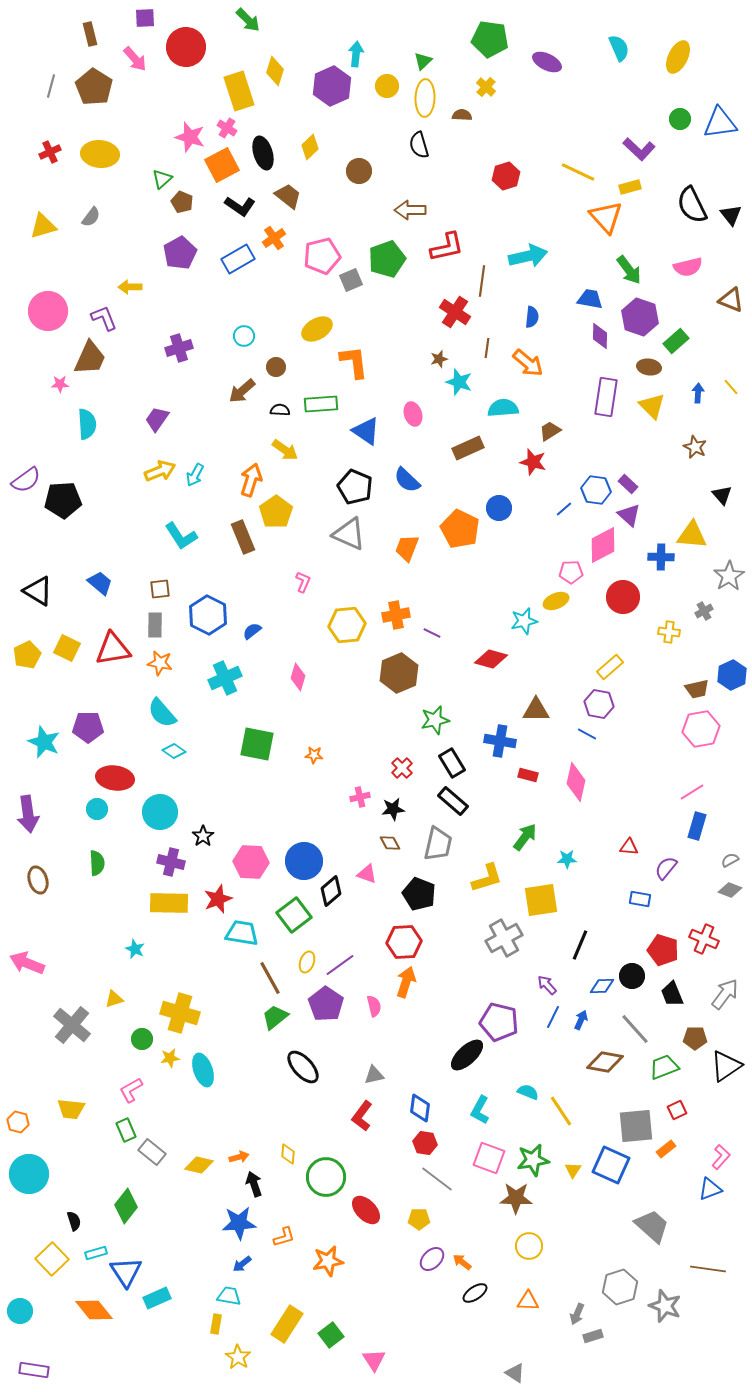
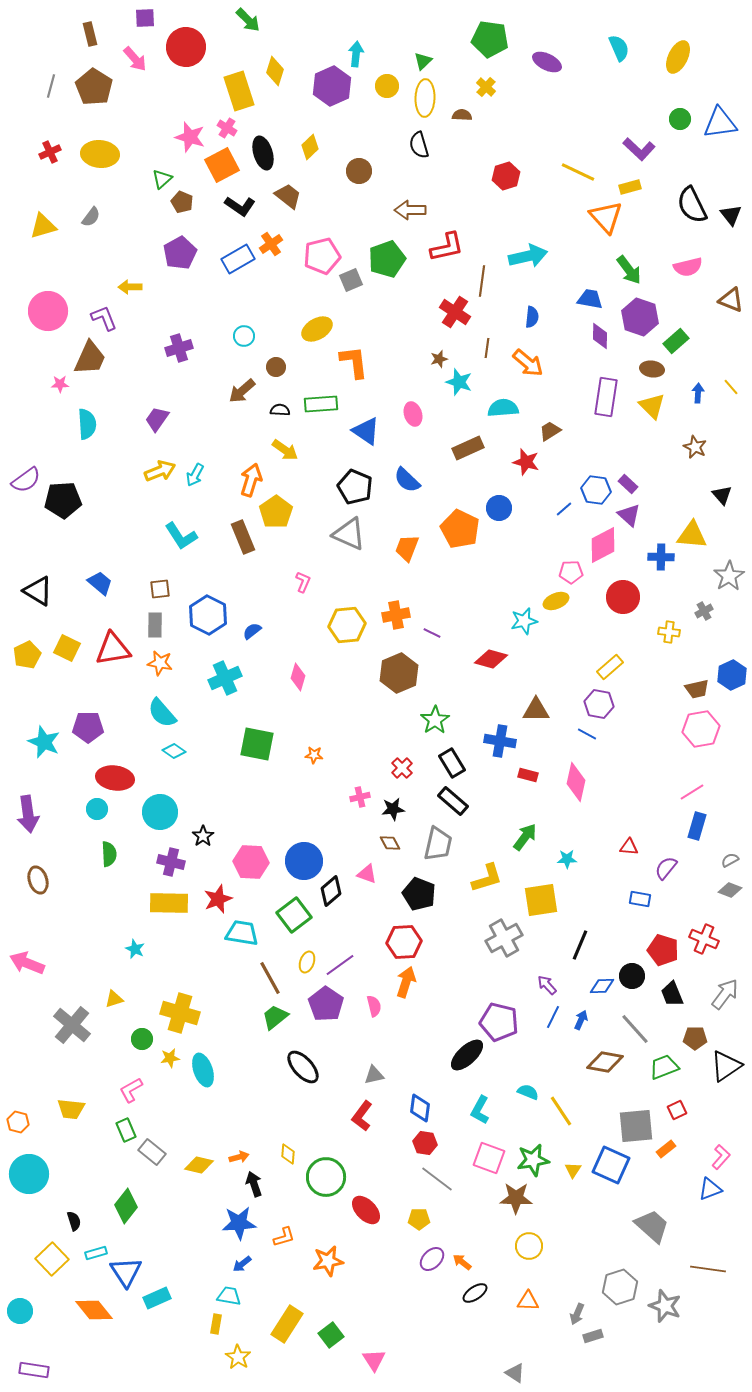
orange cross at (274, 238): moved 3 px left, 6 px down
brown ellipse at (649, 367): moved 3 px right, 2 px down
red star at (533, 462): moved 7 px left
green star at (435, 720): rotated 20 degrees counterclockwise
green semicircle at (97, 863): moved 12 px right, 9 px up
